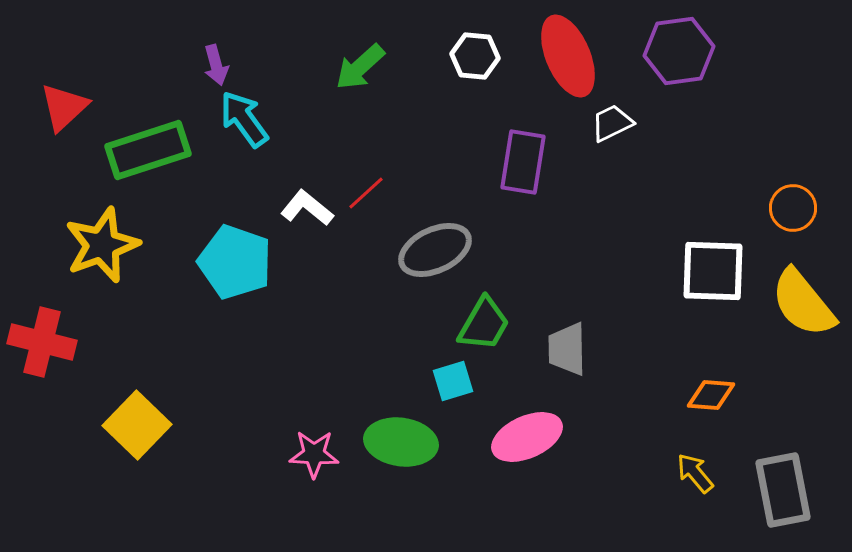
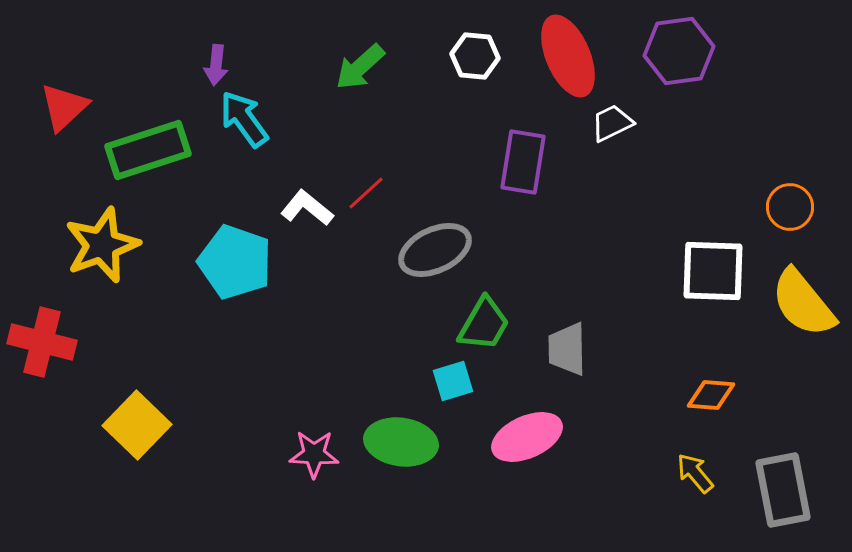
purple arrow: rotated 21 degrees clockwise
orange circle: moved 3 px left, 1 px up
